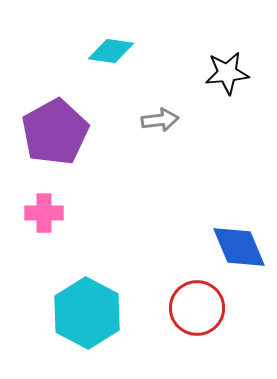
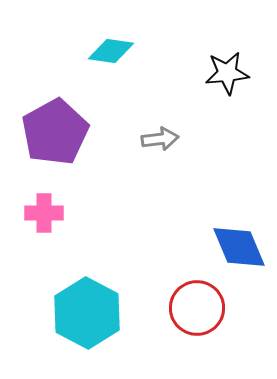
gray arrow: moved 19 px down
